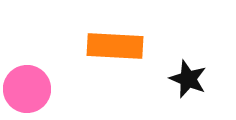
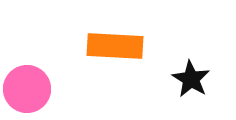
black star: moved 3 px right; rotated 9 degrees clockwise
